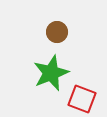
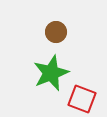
brown circle: moved 1 px left
